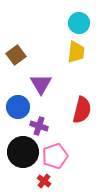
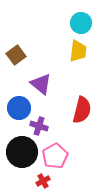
cyan circle: moved 2 px right
yellow trapezoid: moved 2 px right, 1 px up
purple triangle: rotated 20 degrees counterclockwise
blue circle: moved 1 px right, 1 px down
black circle: moved 1 px left
pink pentagon: rotated 10 degrees counterclockwise
red cross: moved 1 px left; rotated 24 degrees clockwise
